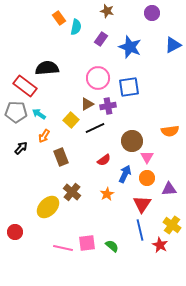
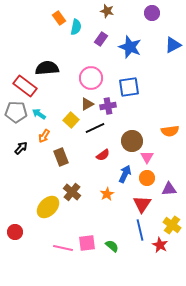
pink circle: moved 7 px left
red semicircle: moved 1 px left, 5 px up
